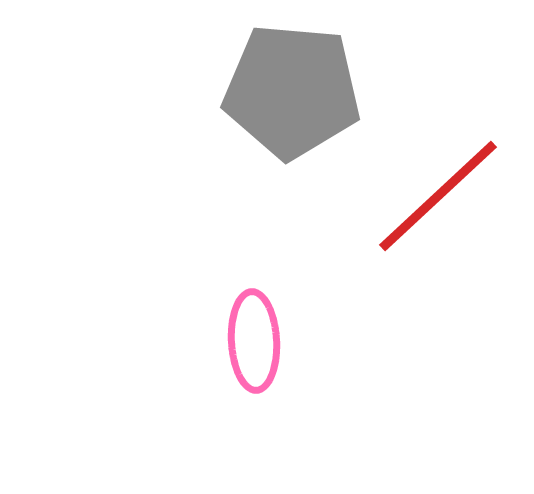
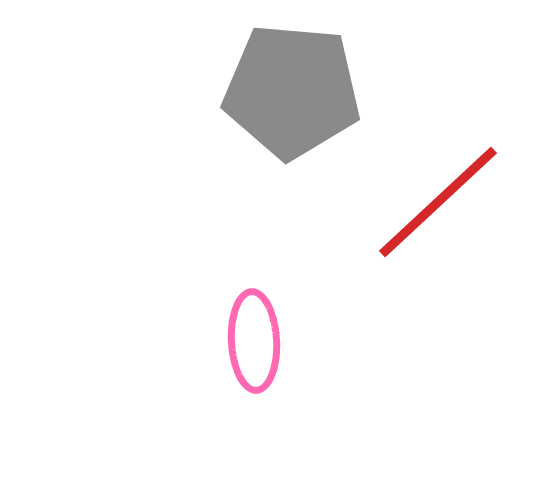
red line: moved 6 px down
